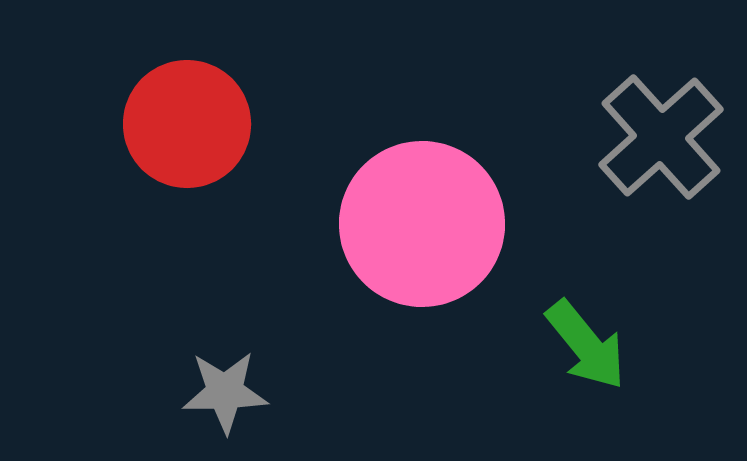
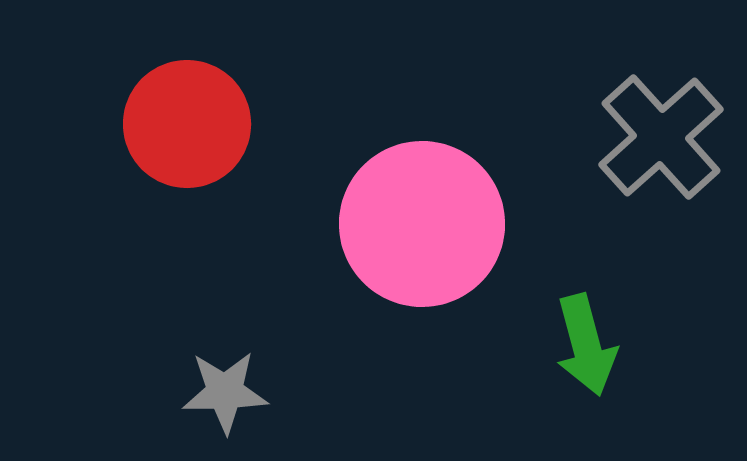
green arrow: rotated 24 degrees clockwise
